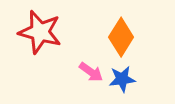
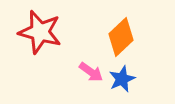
orange diamond: rotated 15 degrees clockwise
blue star: rotated 16 degrees counterclockwise
